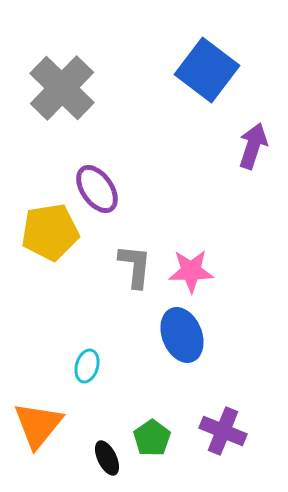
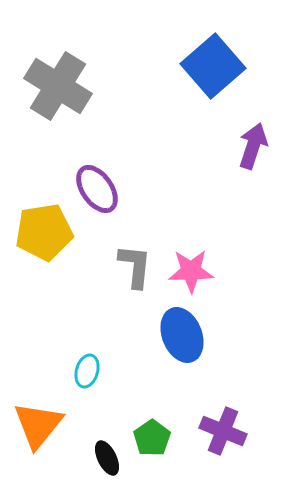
blue square: moved 6 px right, 4 px up; rotated 12 degrees clockwise
gray cross: moved 4 px left, 2 px up; rotated 12 degrees counterclockwise
yellow pentagon: moved 6 px left
cyan ellipse: moved 5 px down
